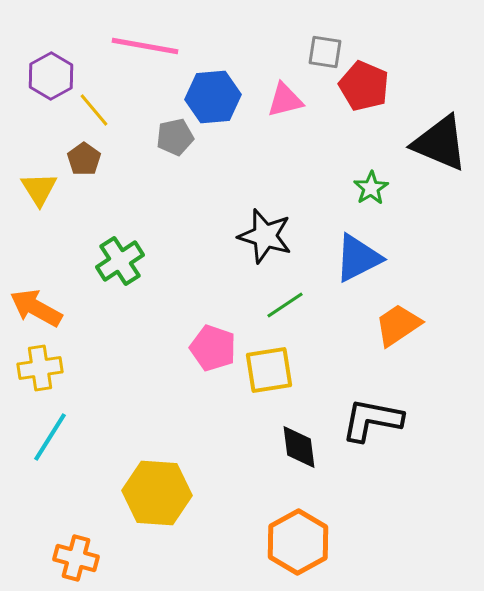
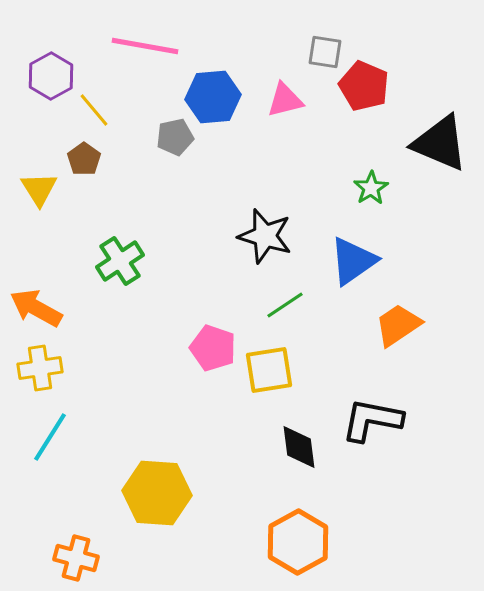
blue triangle: moved 5 px left, 3 px down; rotated 8 degrees counterclockwise
